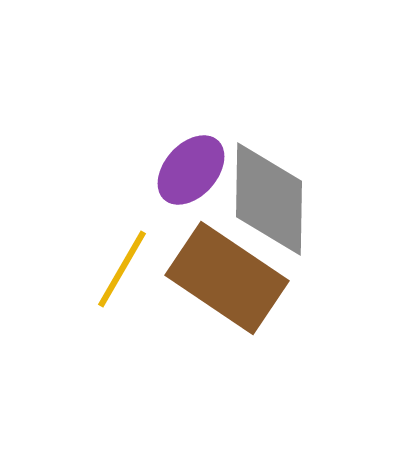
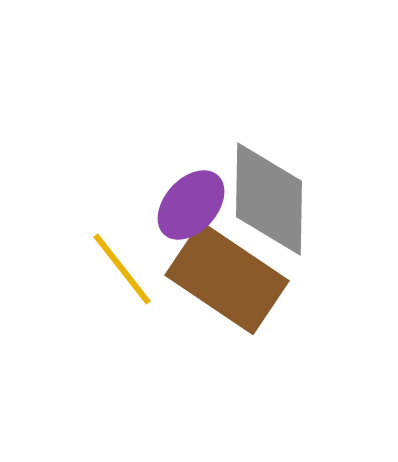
purple ellipse: moved 35 px down
yellow line: rotated 68 degrees counterclockwise
